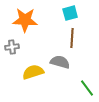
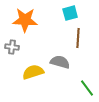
brown line: moved 6 px right
gray cross: rotated 16 degrees clockwise
